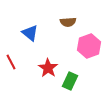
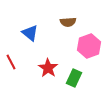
green rectangle: moved 4 px right, 3 px up
